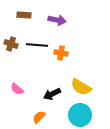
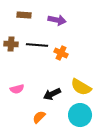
brown cross: rotated 16 degrees counterclockwise
orange cross: rotated 16 degrees clockwise
pink semicircle: rotated 56 degrees counterclockwise
